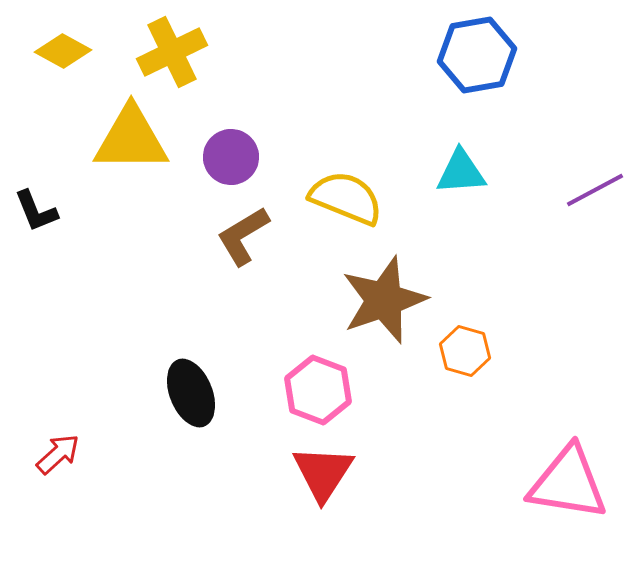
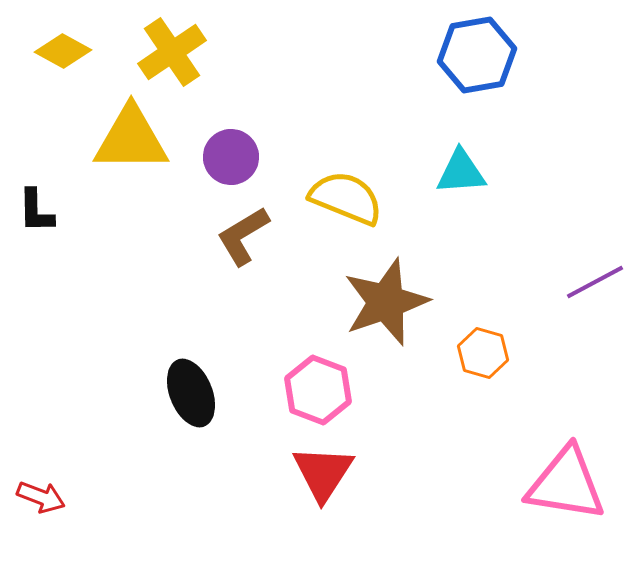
yellow cross: rotated 8 degrees counterclockwise
purple line: moved 92 px down
black L-shape: rotated 21 degrees clockwise
brown star: moved 2 px right, 2 px down
orange hexagon: moved 18 px right, 2 px down
red arrow: moved 17 px left, 43 px down; rotated 63 degrees clockwise
pink triangle: moved 2 px left, 1 px down
